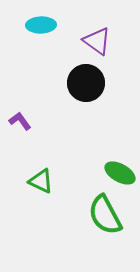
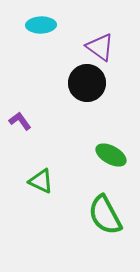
purple triangle: moved 3 px right, 6 px down
black circle: moved 1 px right
green ellipse: moved 9 px left, 18 px up
